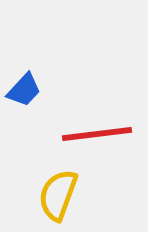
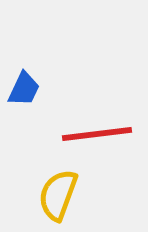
blue trapezoid: moved 1 px up; rotated 18 degrees counterclockwise
